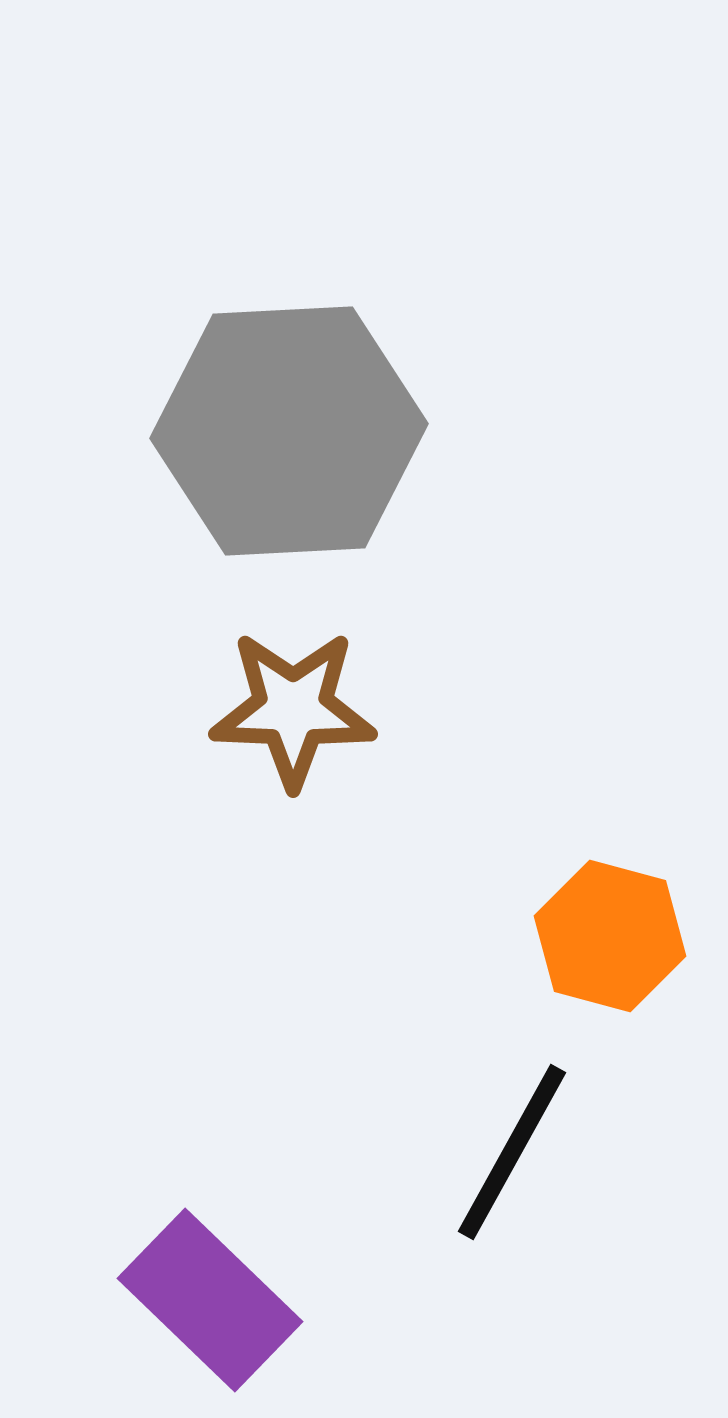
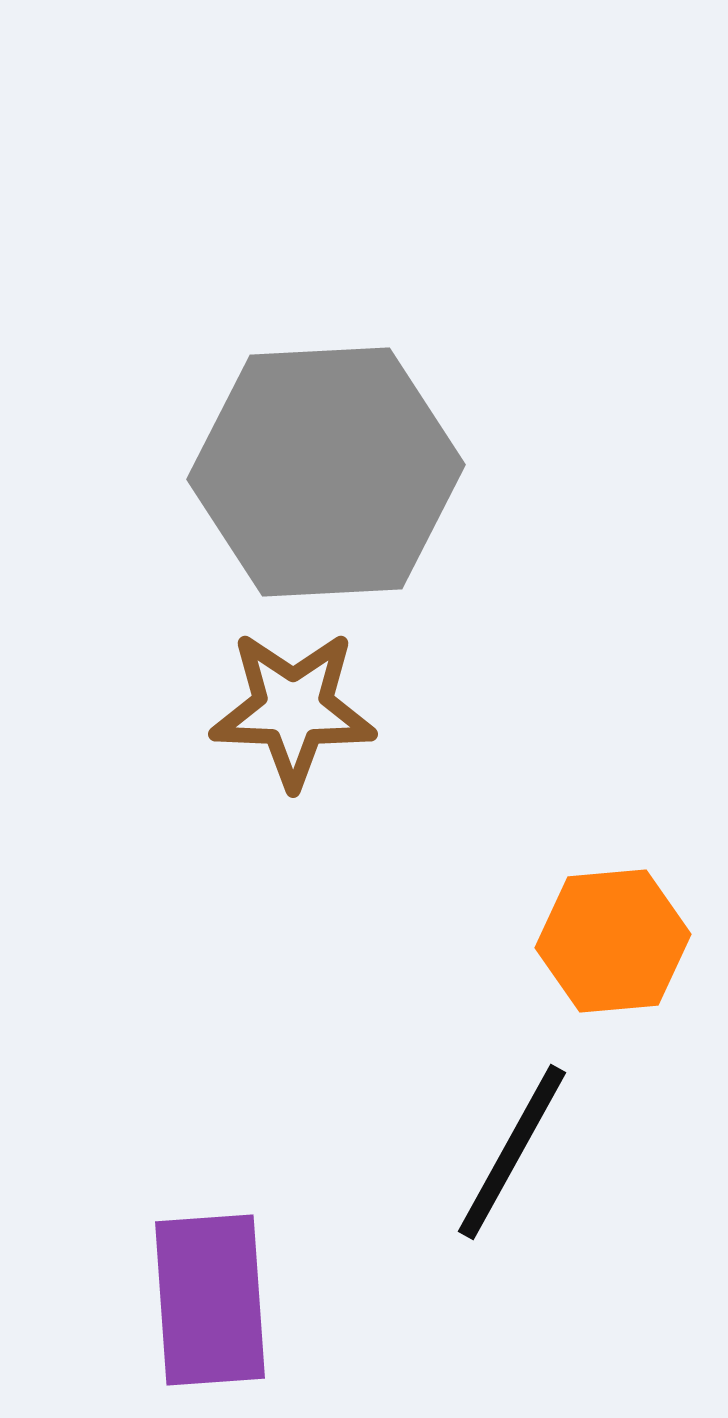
gray hexagon: moved 37 px right, 41 px down
orange hexagon: moved 3 px right, 5 px down; rotated 20 degrees counterclockwise
purple rectangle: rotated 42 degrees clockwise
